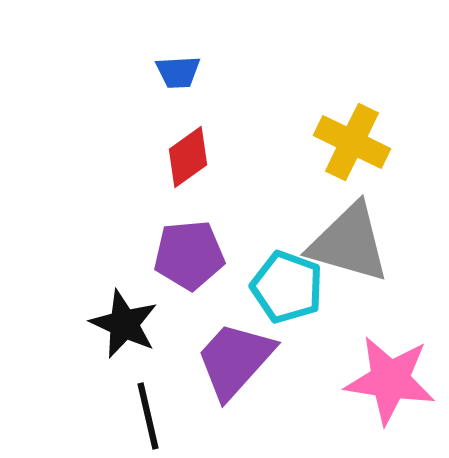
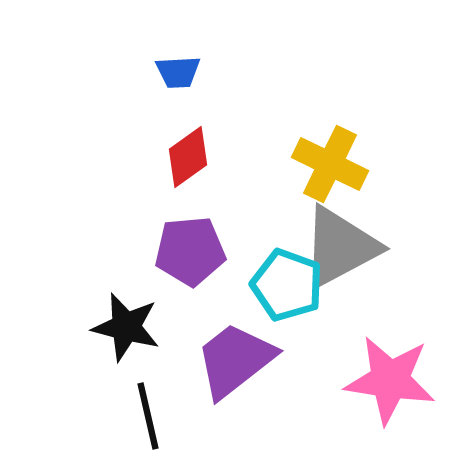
yellow cross: moved 22 px left, 22 px down
gray triangle: moved 9 px left, 4 px down; rotated 44 degrees counterclockwise
purple pentagon: moved 1 px right, 4 px up
cyan pentagon: moved 2 px up
black star: moved 2 px right, 3 px down; rotated 10 degrees counterclockwise
purple trapezoid: rotated 10 degrees clockwise
